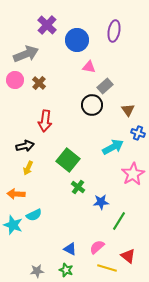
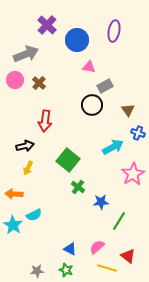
gray rectangle: rotated 14 degrees clockwise
orange arrow: moved 2 px left
cyan star: rotated 12 degrees clockwise
